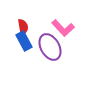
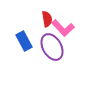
red semicircle: moved 24 px right, 8 px up
purple ellipse: moved 2 px right
